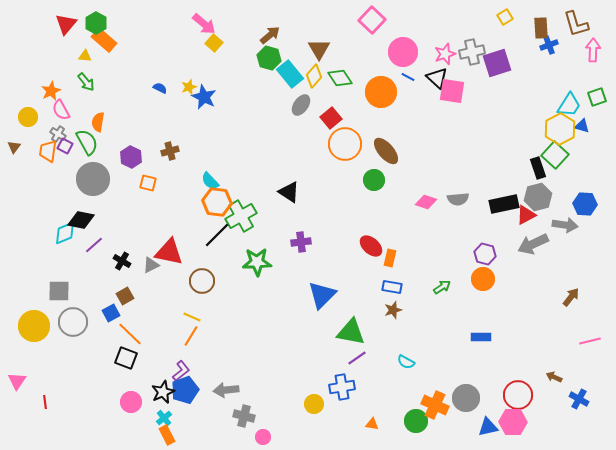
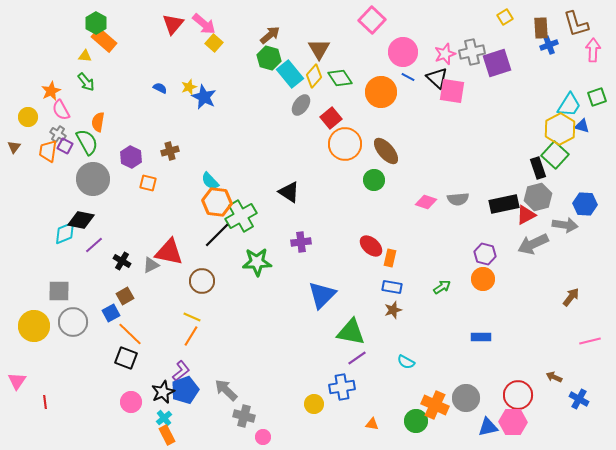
red triangle at (66, 24): moved 107 px right
gray arrow at (226, 390): rotated 50 degrees clockwise
